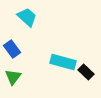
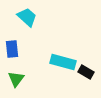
blue rectangle: rotated 30 degrees clockwise
black rectangle: rotated 14 degrees counterclockwise
green triangle: moved 3 px right, 2 px down
